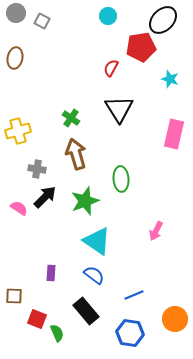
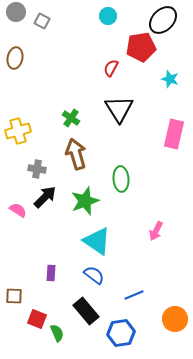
gray circle: moved 1 px up
pink semicircle: moved 1 px left, 2 px down
blue hexagon: moved 9 px left; rotated 16 degrees counterclockwise
